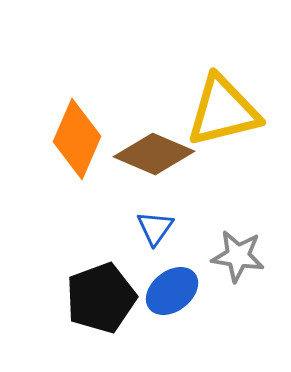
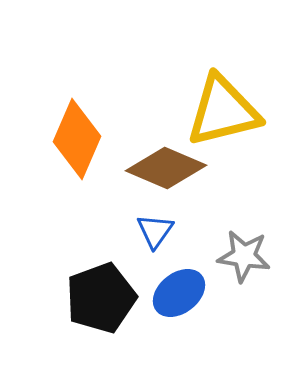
brown diamond: moved 12 px right, 14 px down
blue triangle: moved 3 px down
gray star: moved 6 px right
blue ellipse: moved 7 px right, 2 px down
